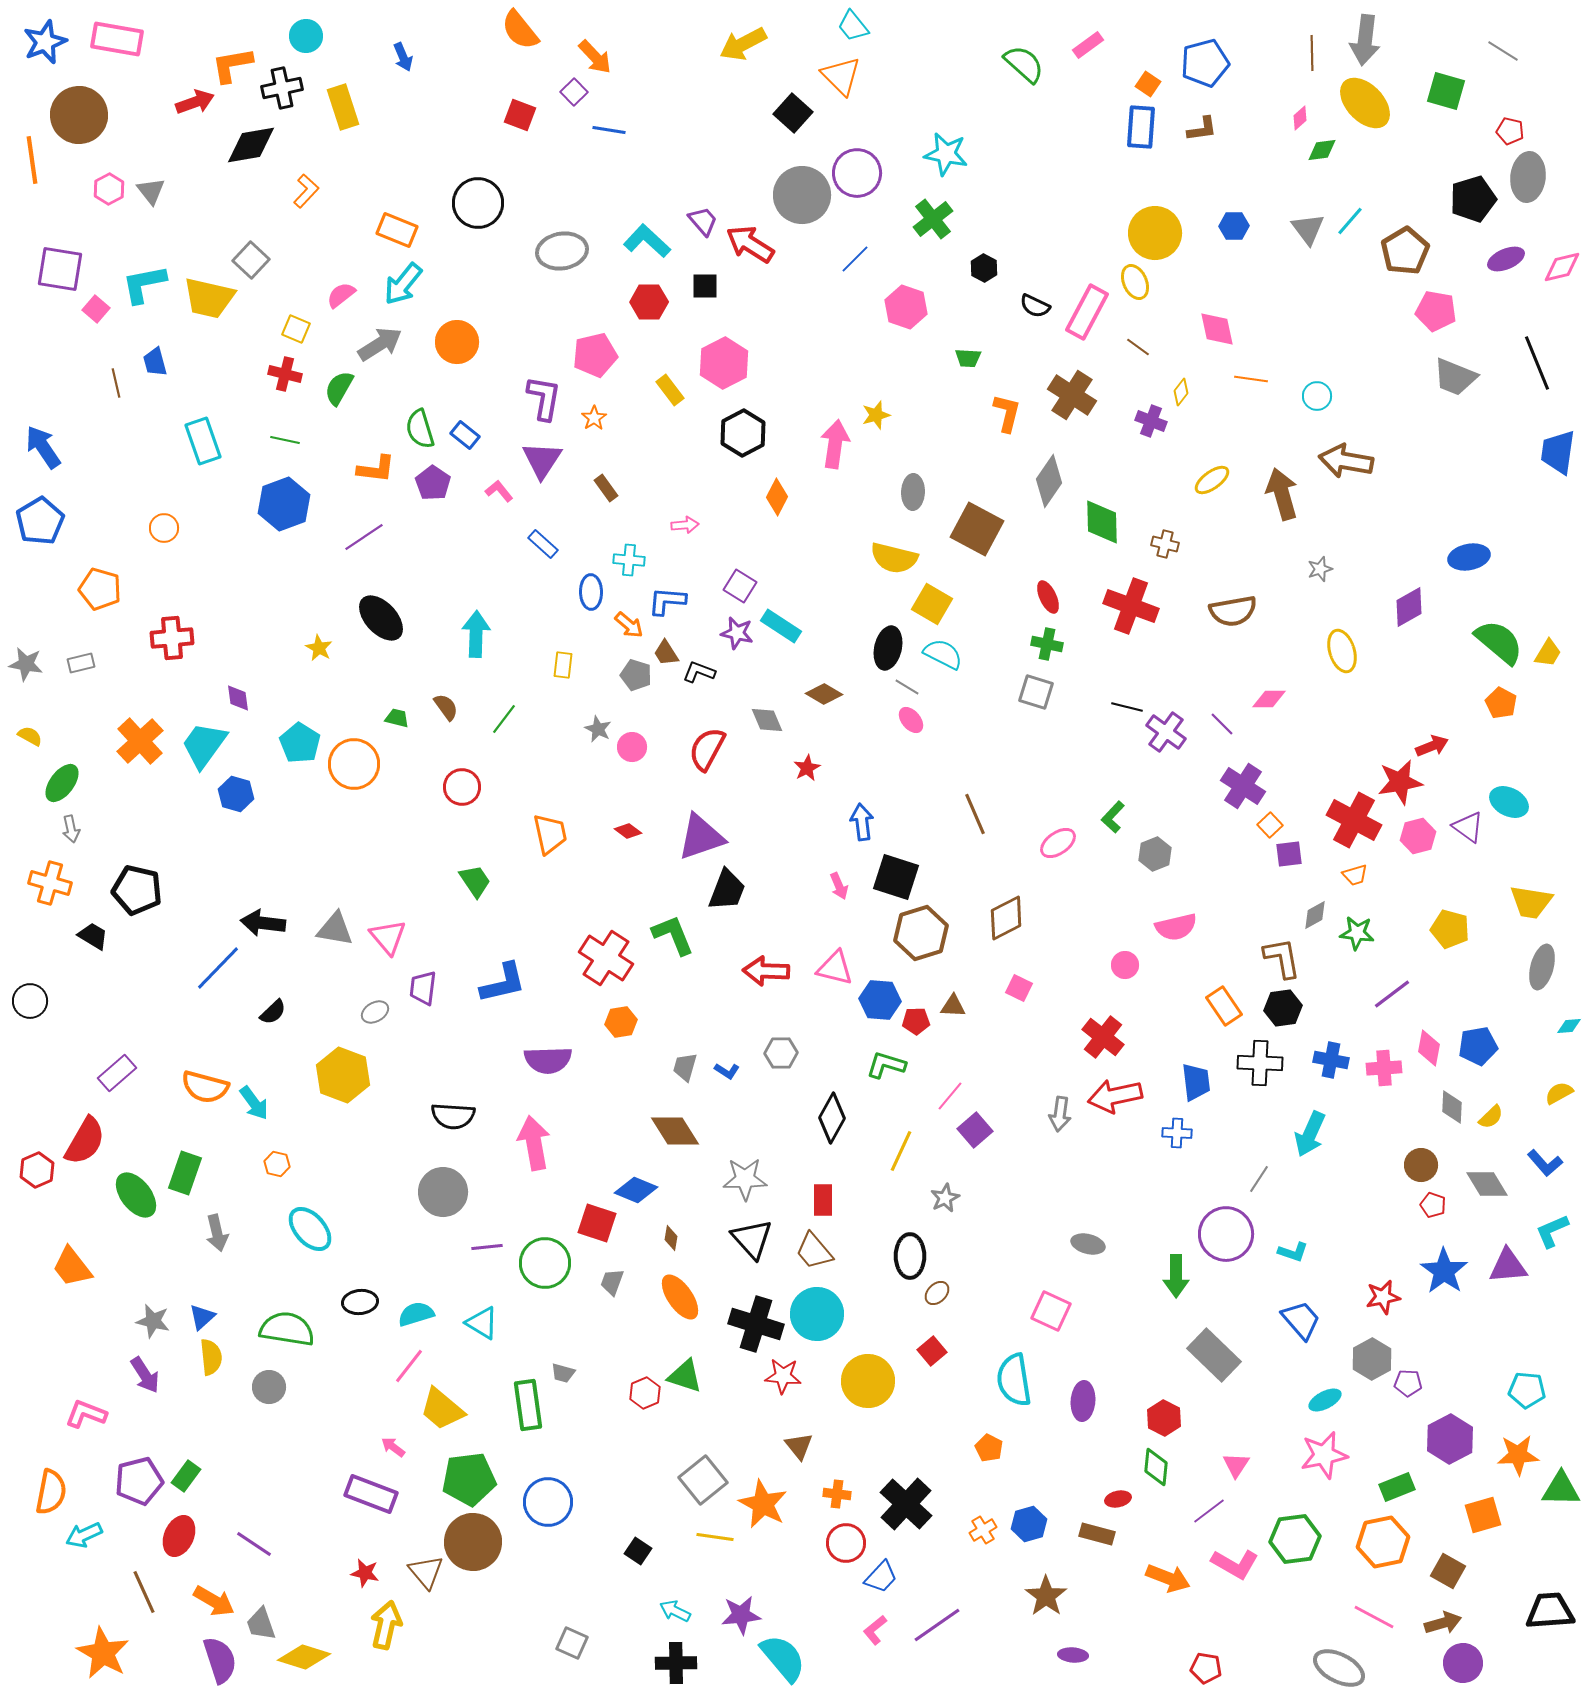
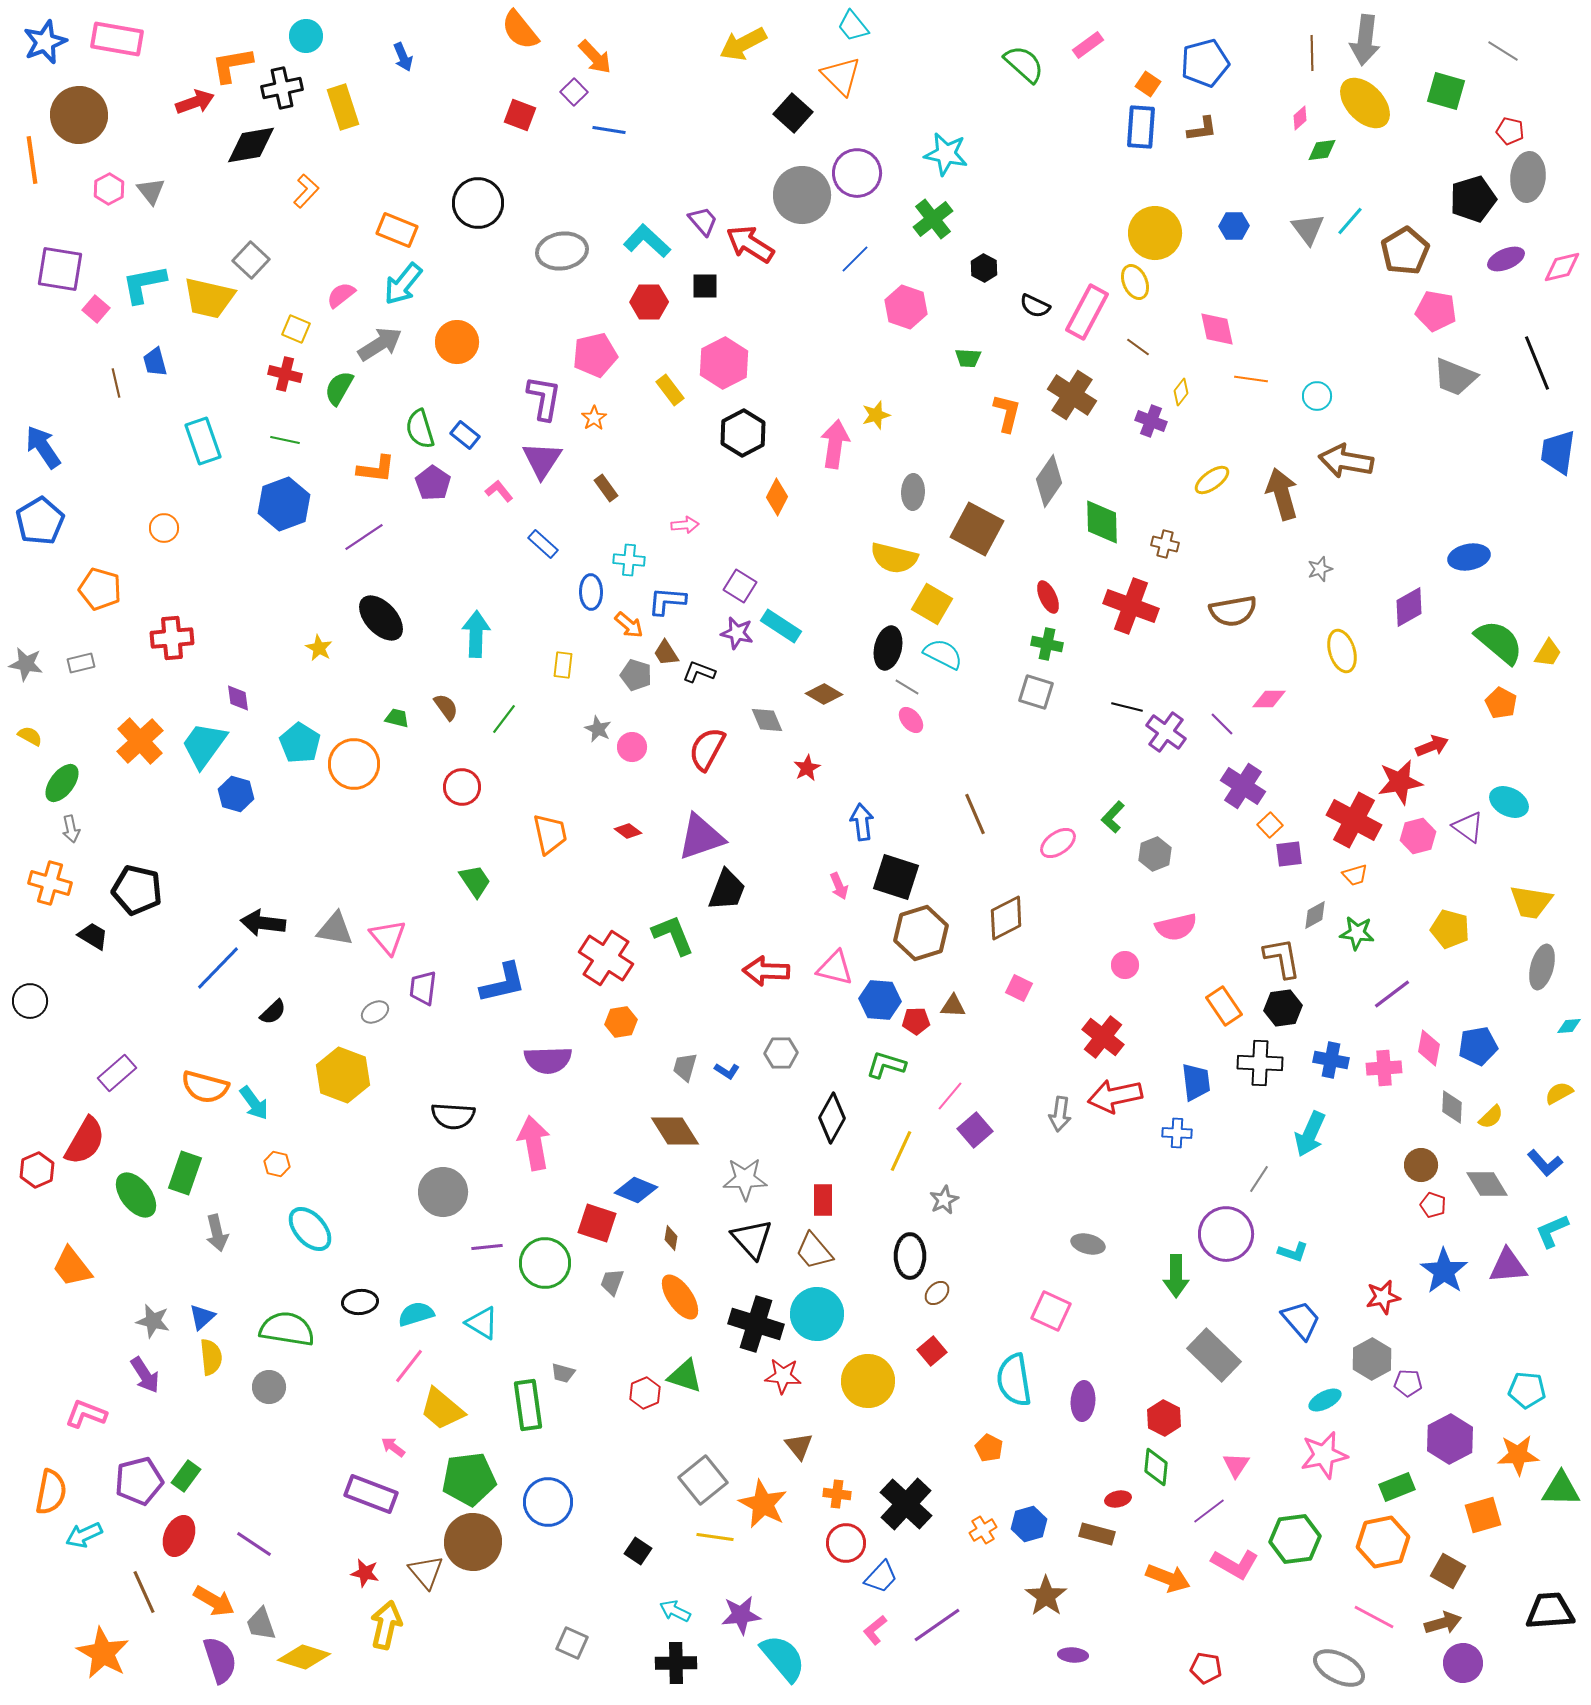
gray star at (945, 1198): moved 1 px left, 2 px down
